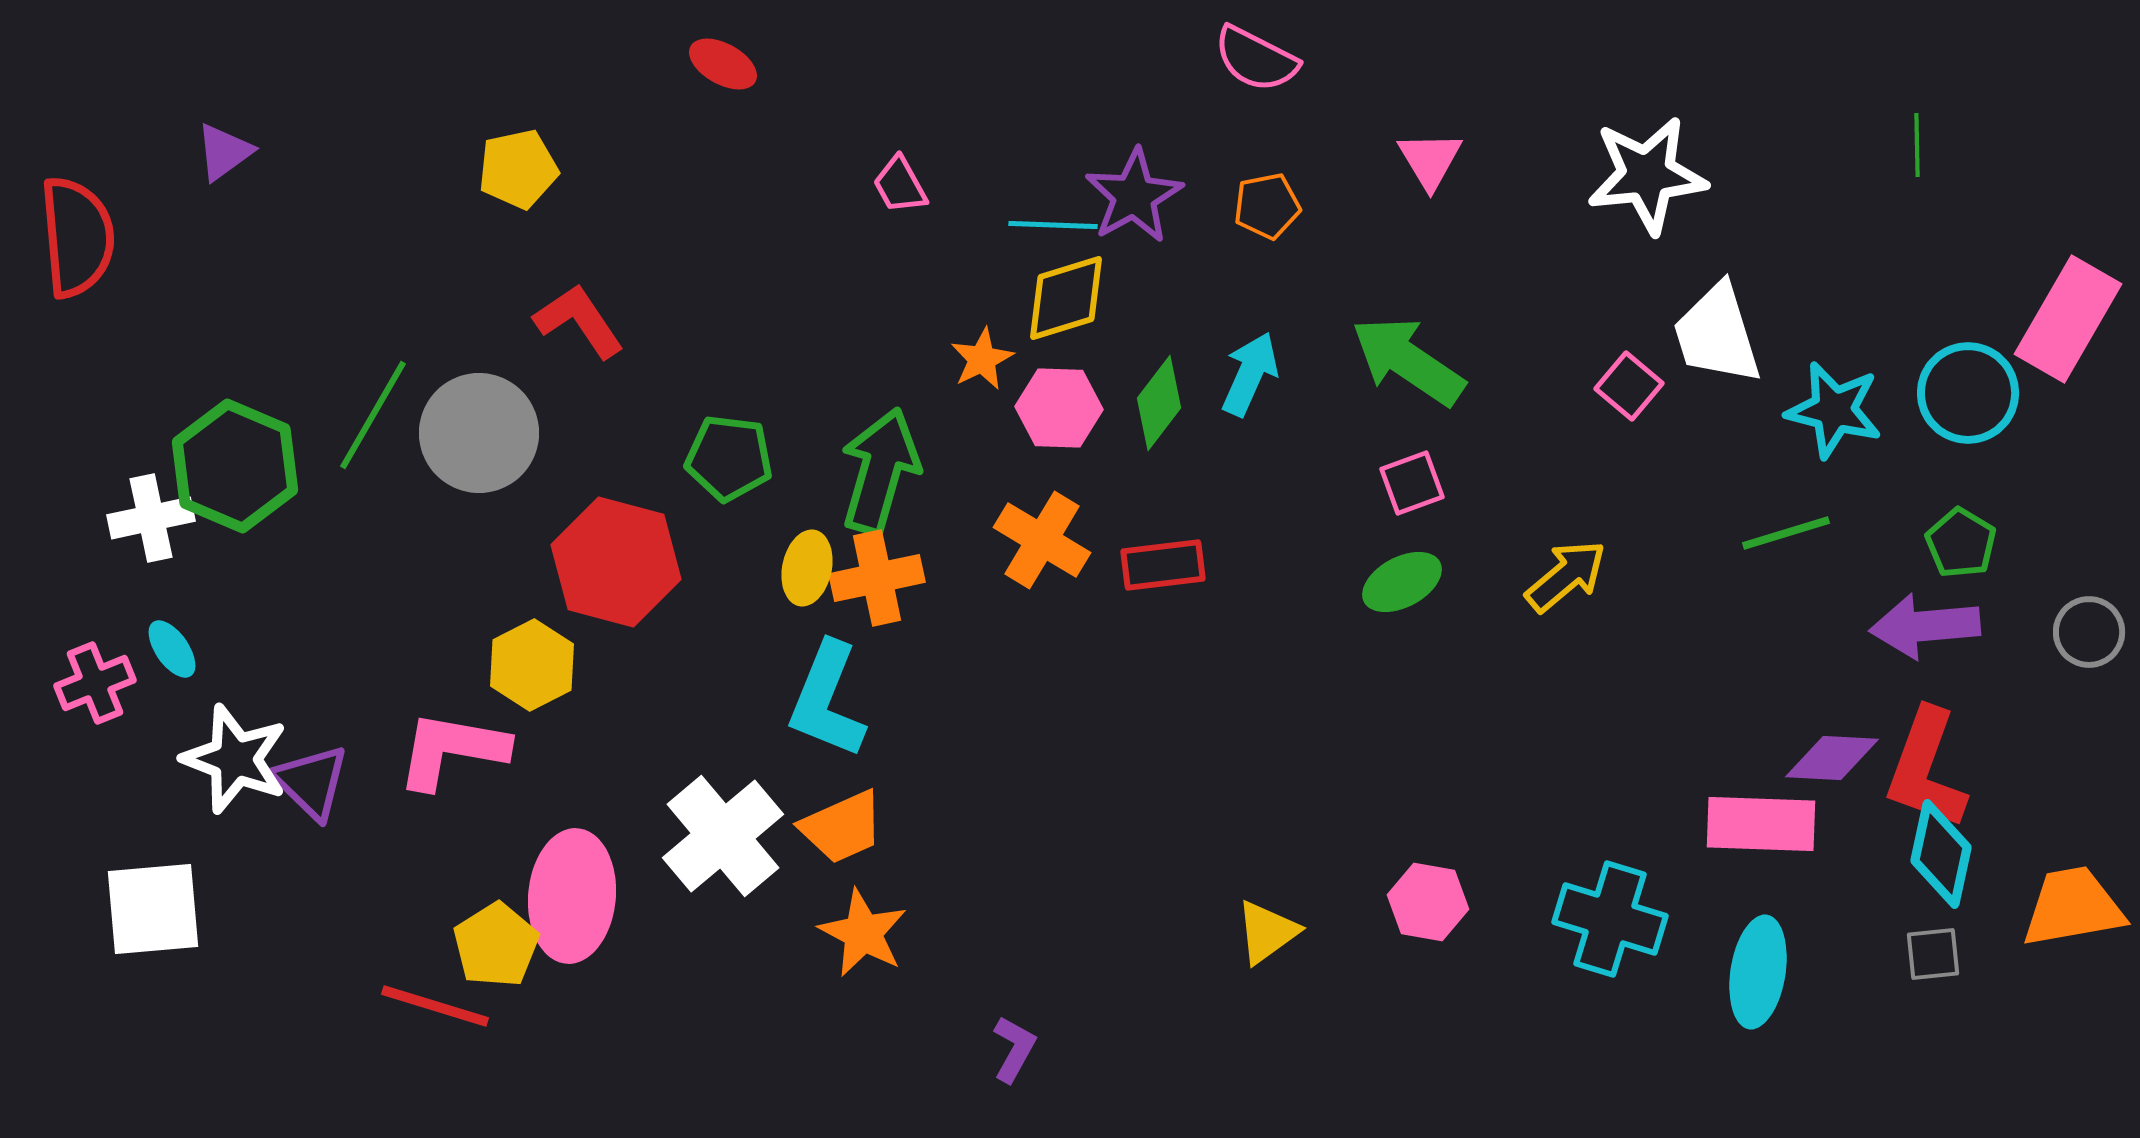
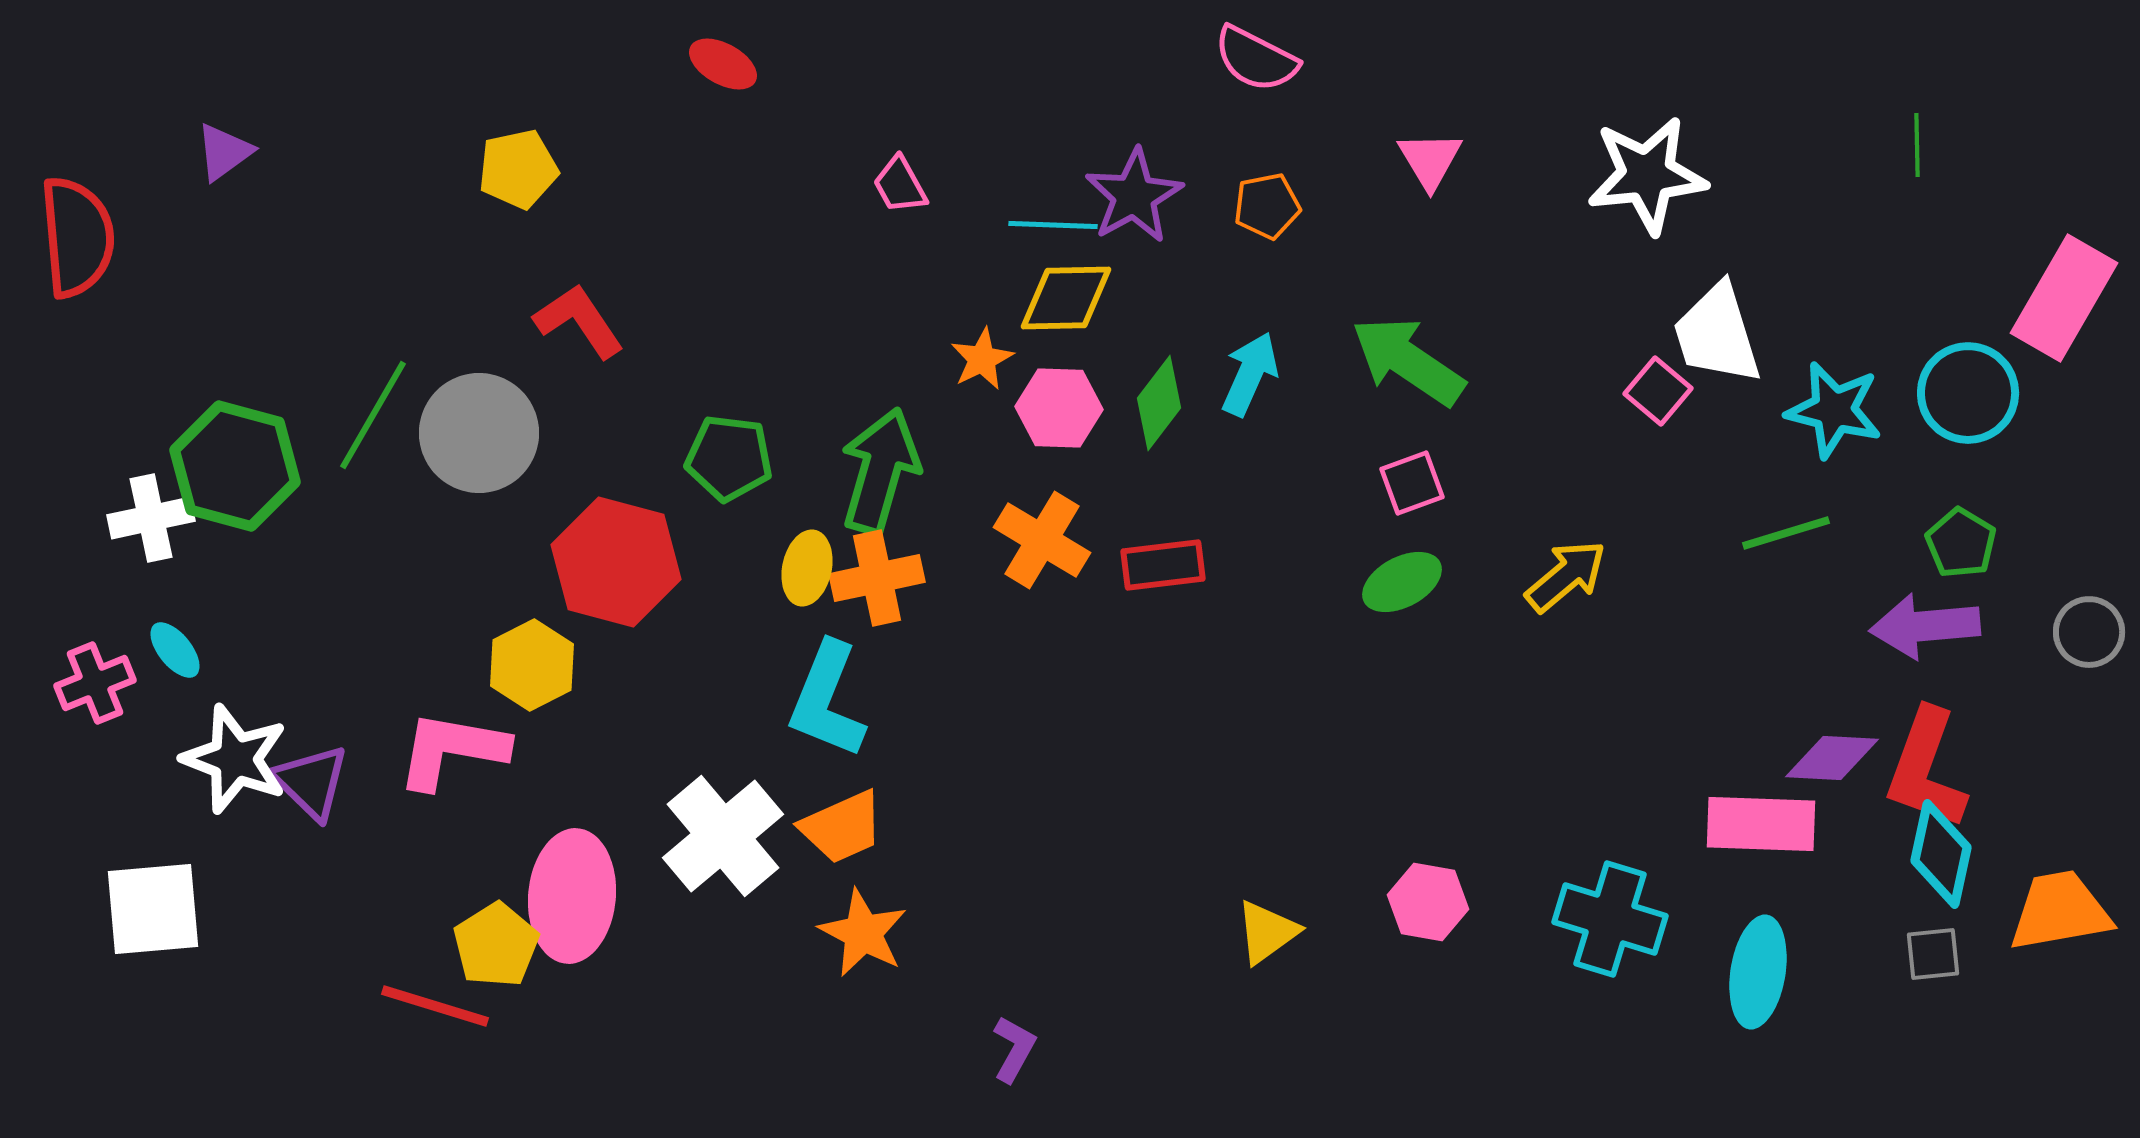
yellow diamond at (1066, 298): rotated 16 degrees clockwise
pink rectangle at (2068, 319): moved 4 px left, 21 px up
pink square at (1629, 386): moved 29 px right, 5 px down
green hexagon at (235, 466): rotated 8 degrees counterclockwise
cyan ellipse at (172, 649): moved 3 px right, 1 px down; rotated 4 degrees counterclockwise
orange trapezoid at (2073, 907): moved 13 px left, 4 px down
